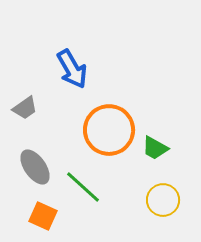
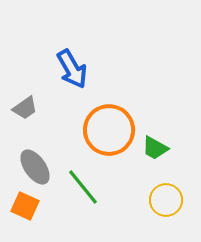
green line: rotated 9 degrees clockwise
yellow circle: moved 3 px right
orange square: moved 18 px left, 10 px up
